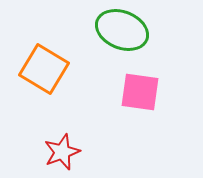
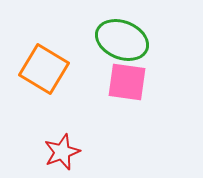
green ellipse: moved 10 px down
pink square: moved 13 px left, 10 px up
